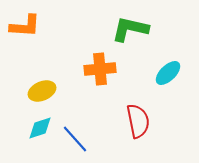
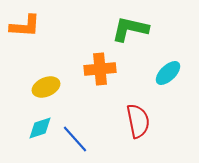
yellow ellipse: moved 4 px right, 4 px up
